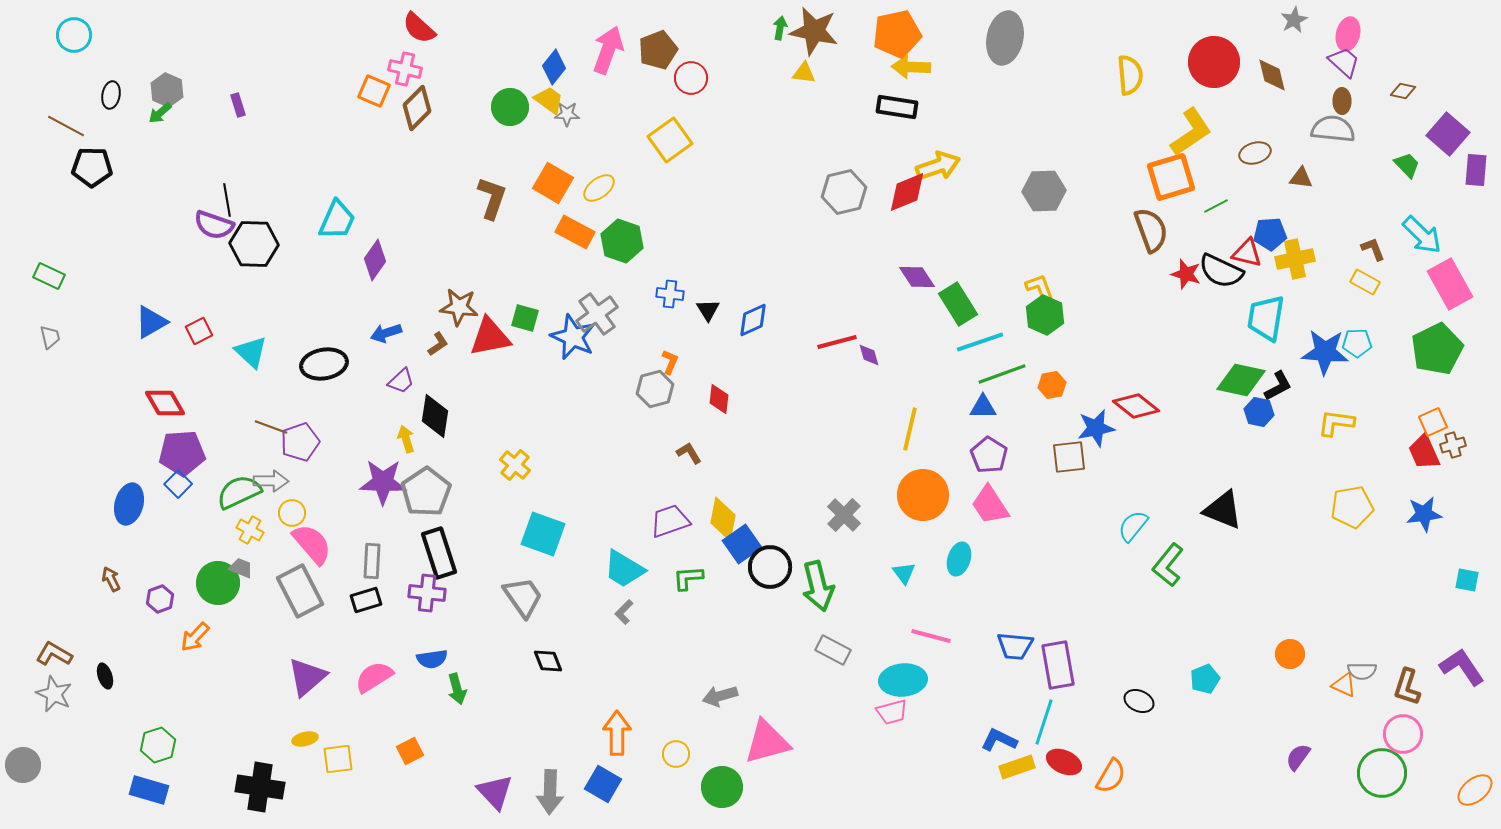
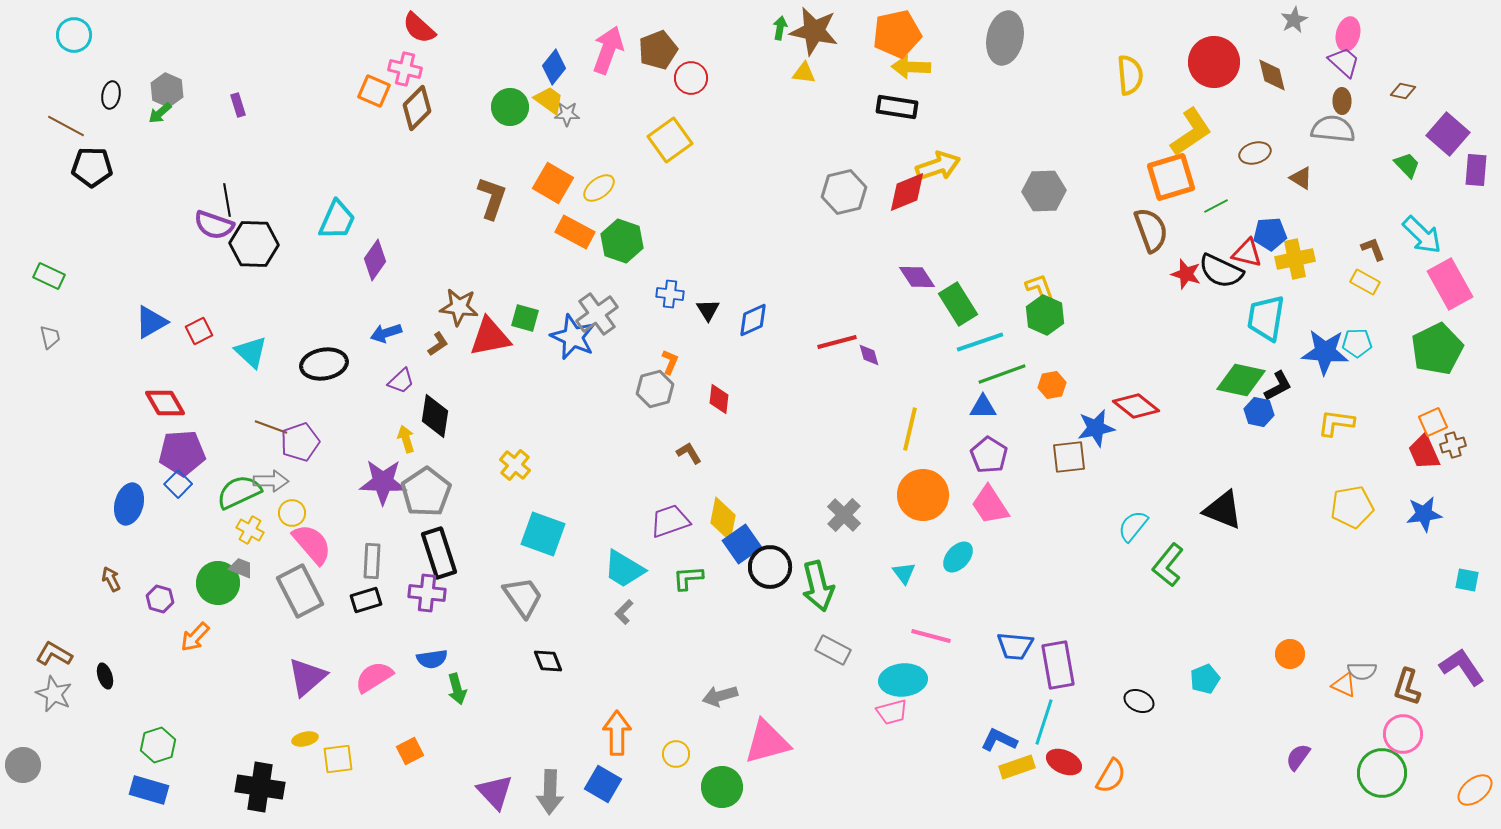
brown triangle at (1301, 178): rotated 25 degrees clockwise
cyan ellipse at (959, 559): moved 1 px left, 2 px up; rotated 24 degrees clockwise
purple hexagon at (160, 599): rotated 24 degrees counterclockwise
